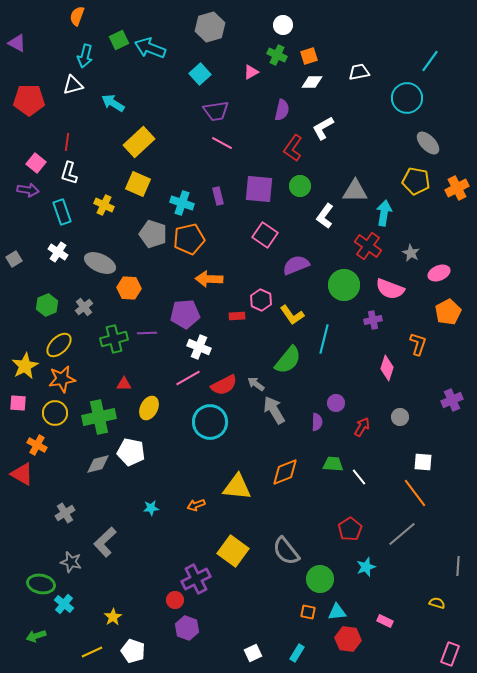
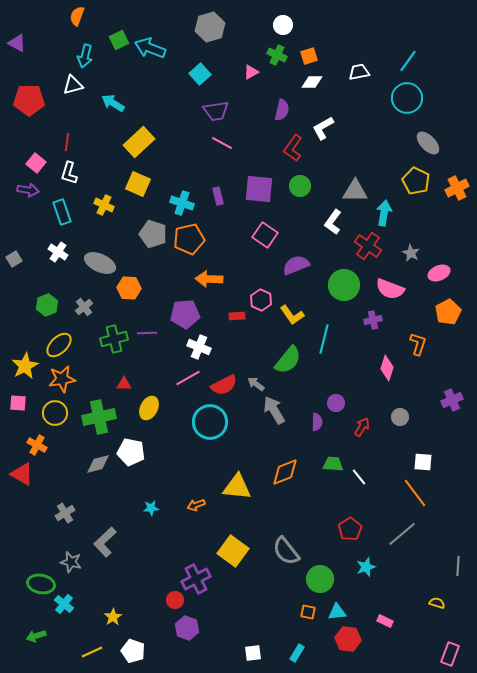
cyan line at (430, 61): moved 22 px left
yellow pentagon at (416, 181): rotated 16 degrees clockwise
white L-shape at (325, 216): moved 8 px right, 6 px down
white square at (253, 653): rotated 18 degrees clockwise
